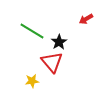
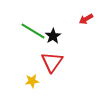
green line: moved 1 px right
black star: moved 6 px left, 6 px up
red triangle: rotated 15 degrees clockwise
